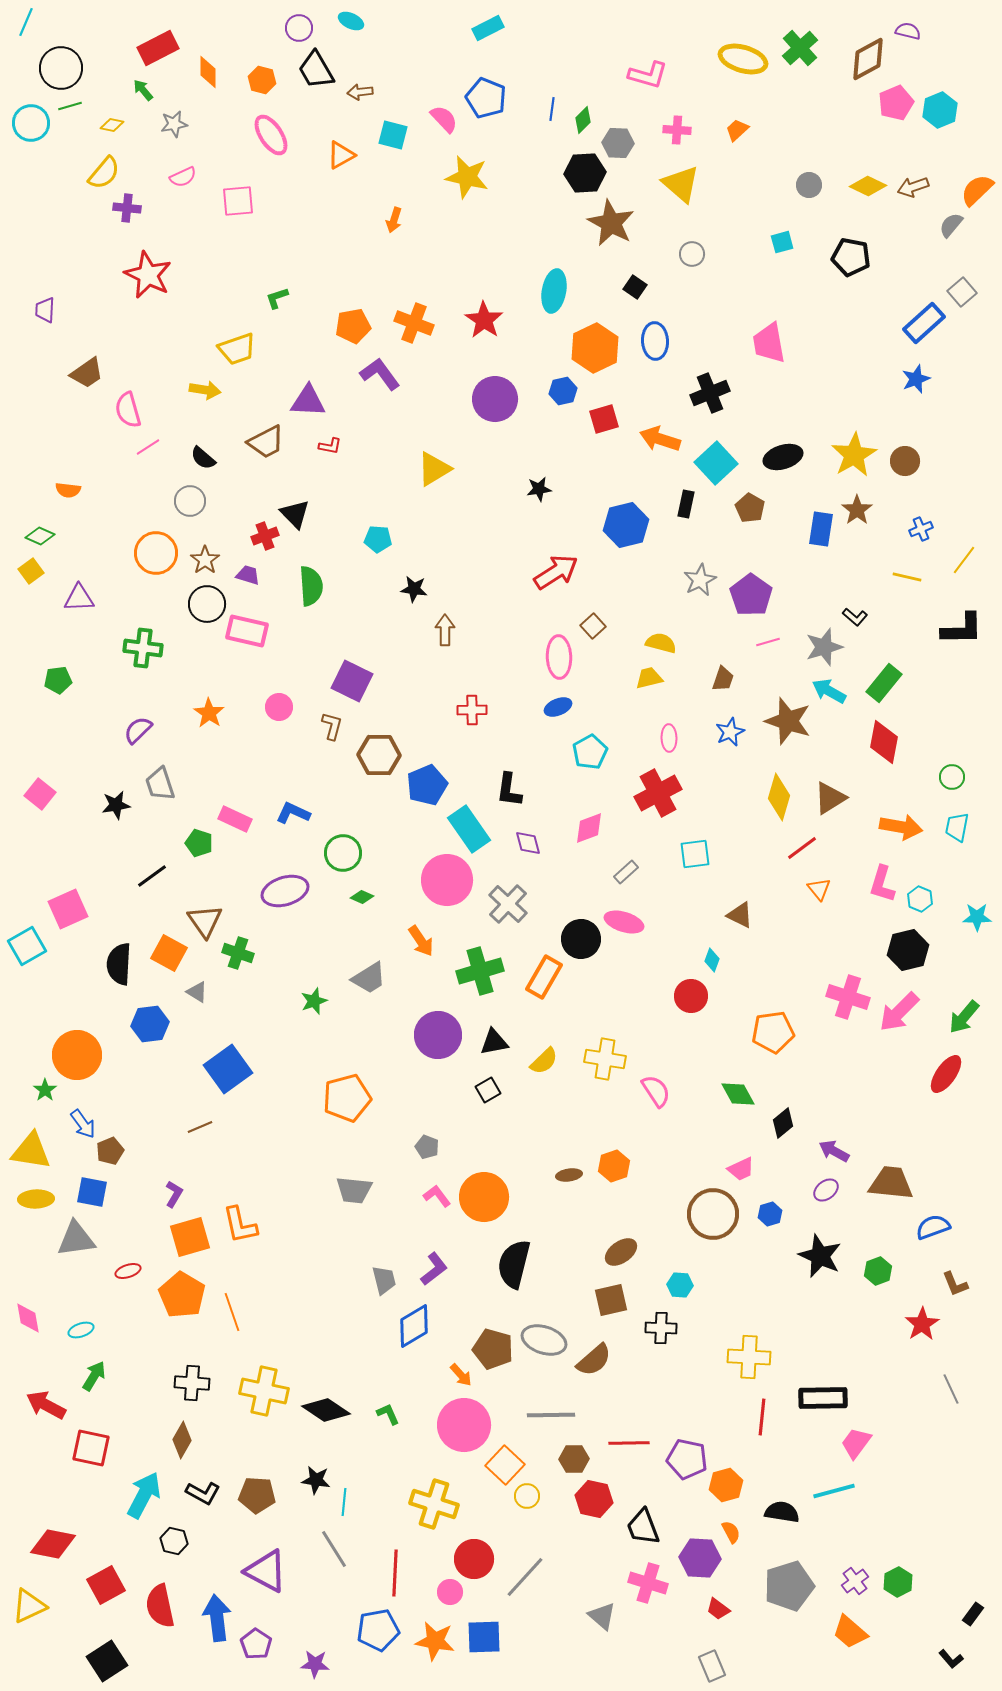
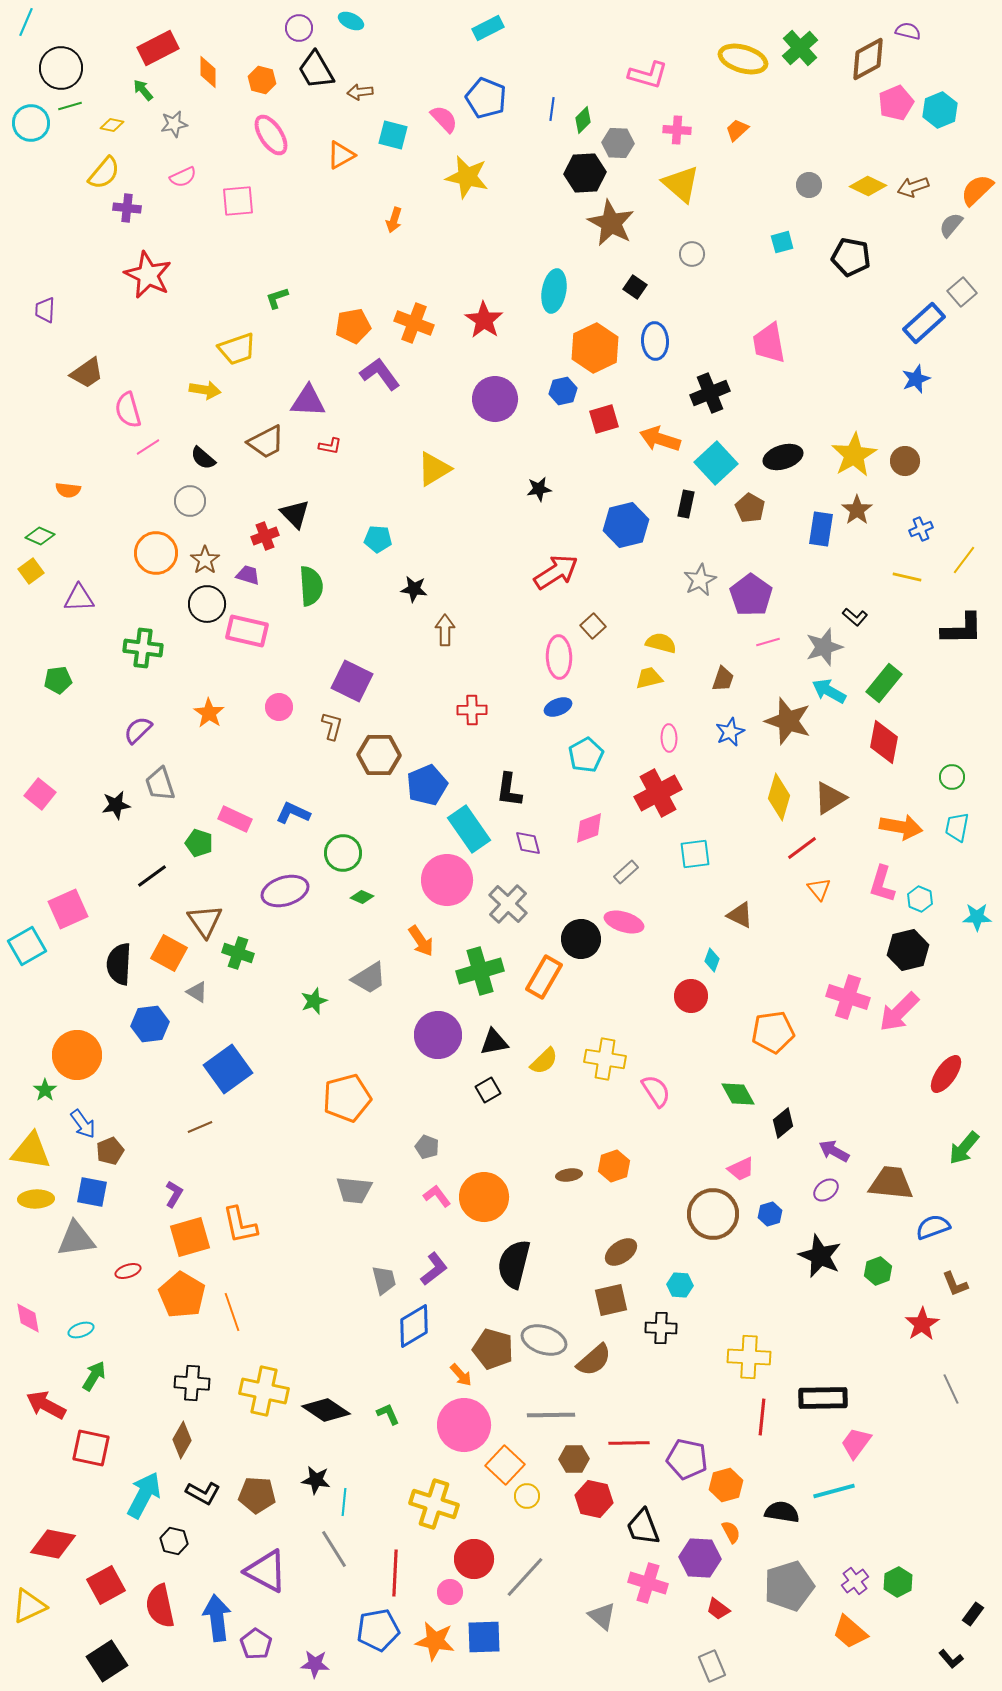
cyan pentagon at (590, 752): moved 4 px left, 3 px down
green arrow at (964, 1017): moved 131 px down
